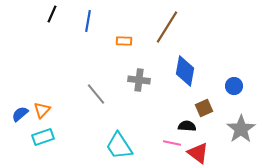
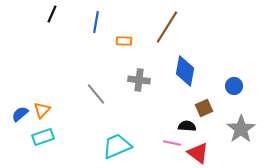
blue line: moved 8 px right, 1 px down
cyan trapezoid: moved 2 px left; rotated 100 degrees clockwise
